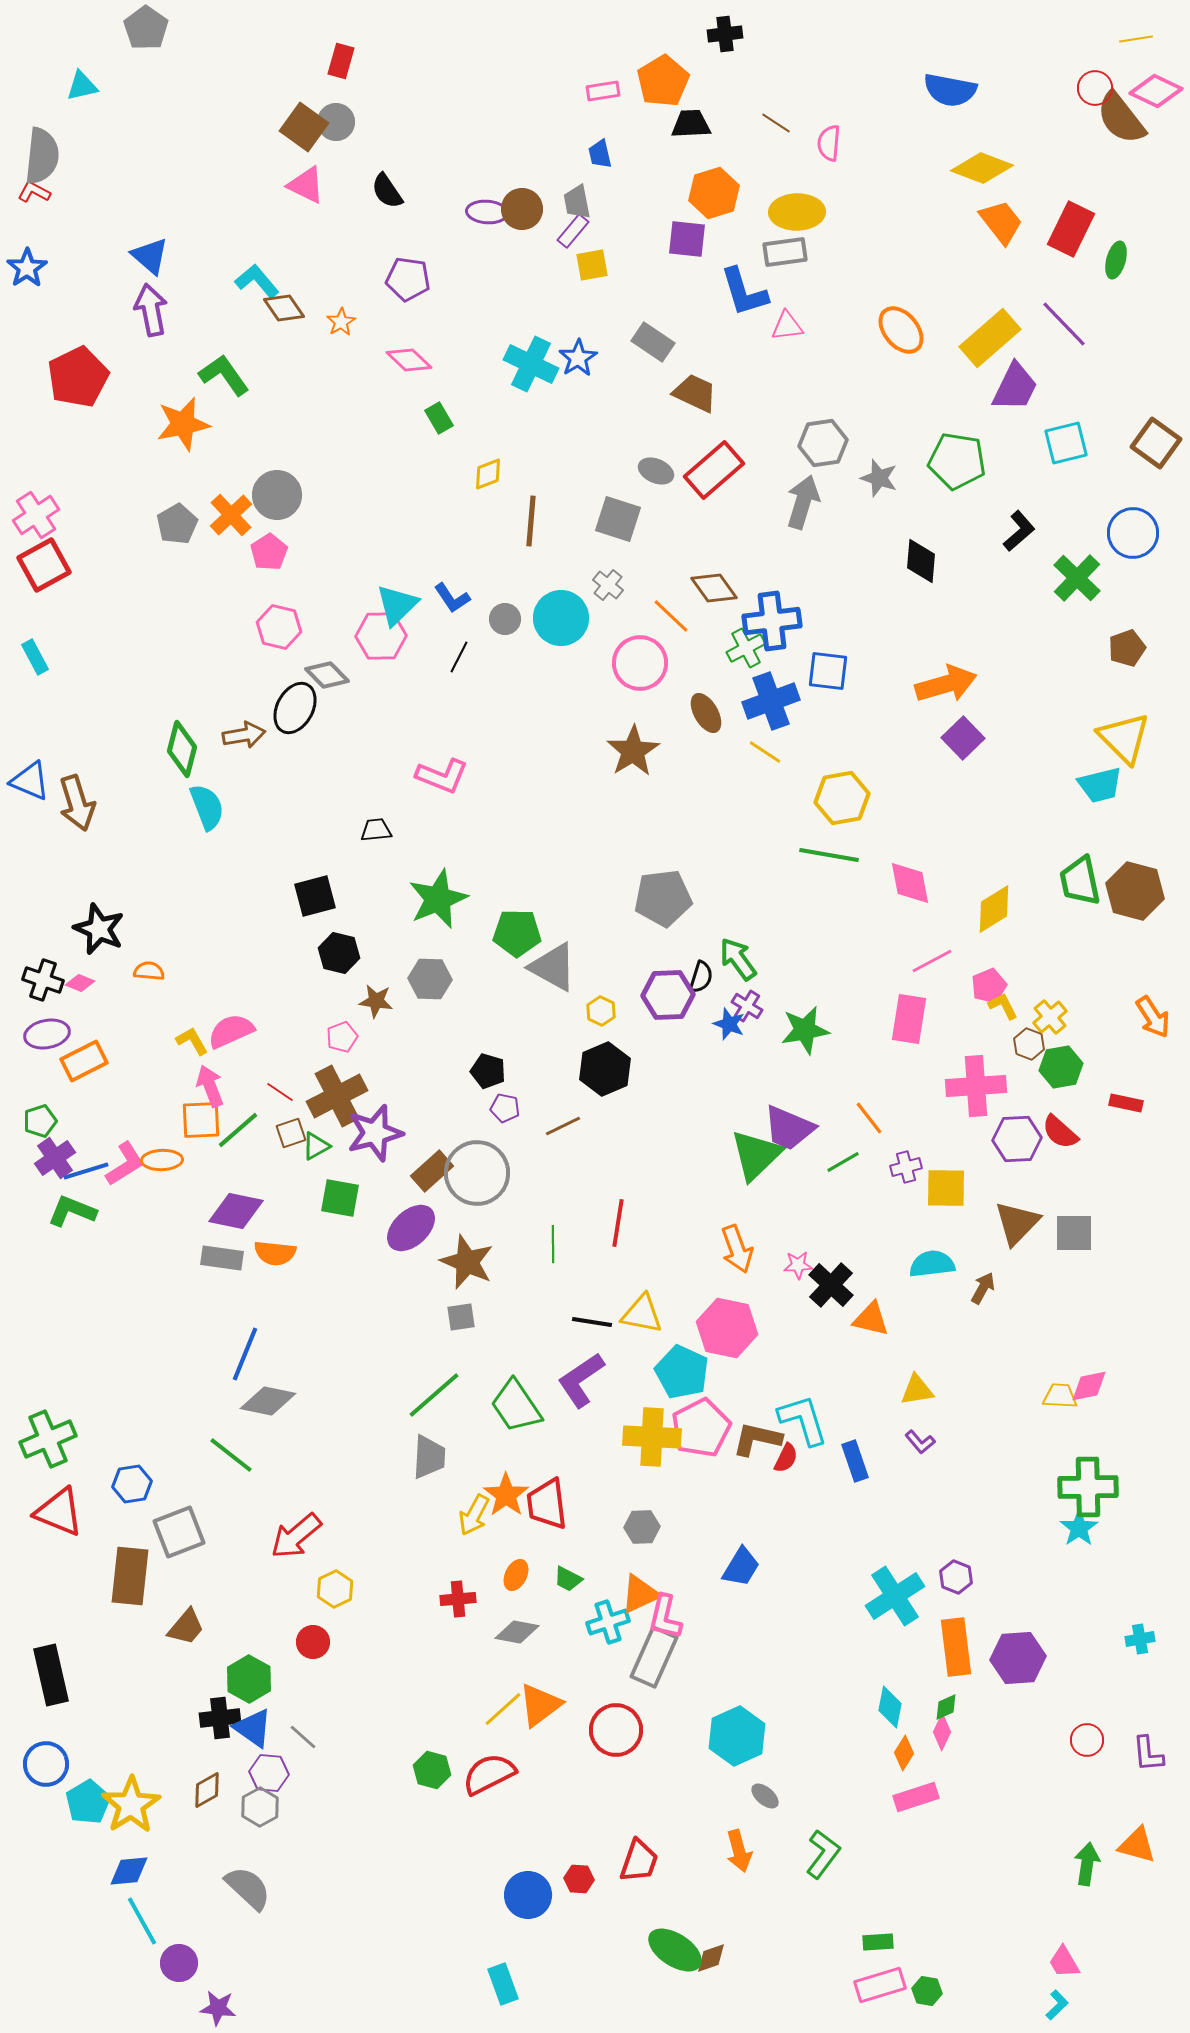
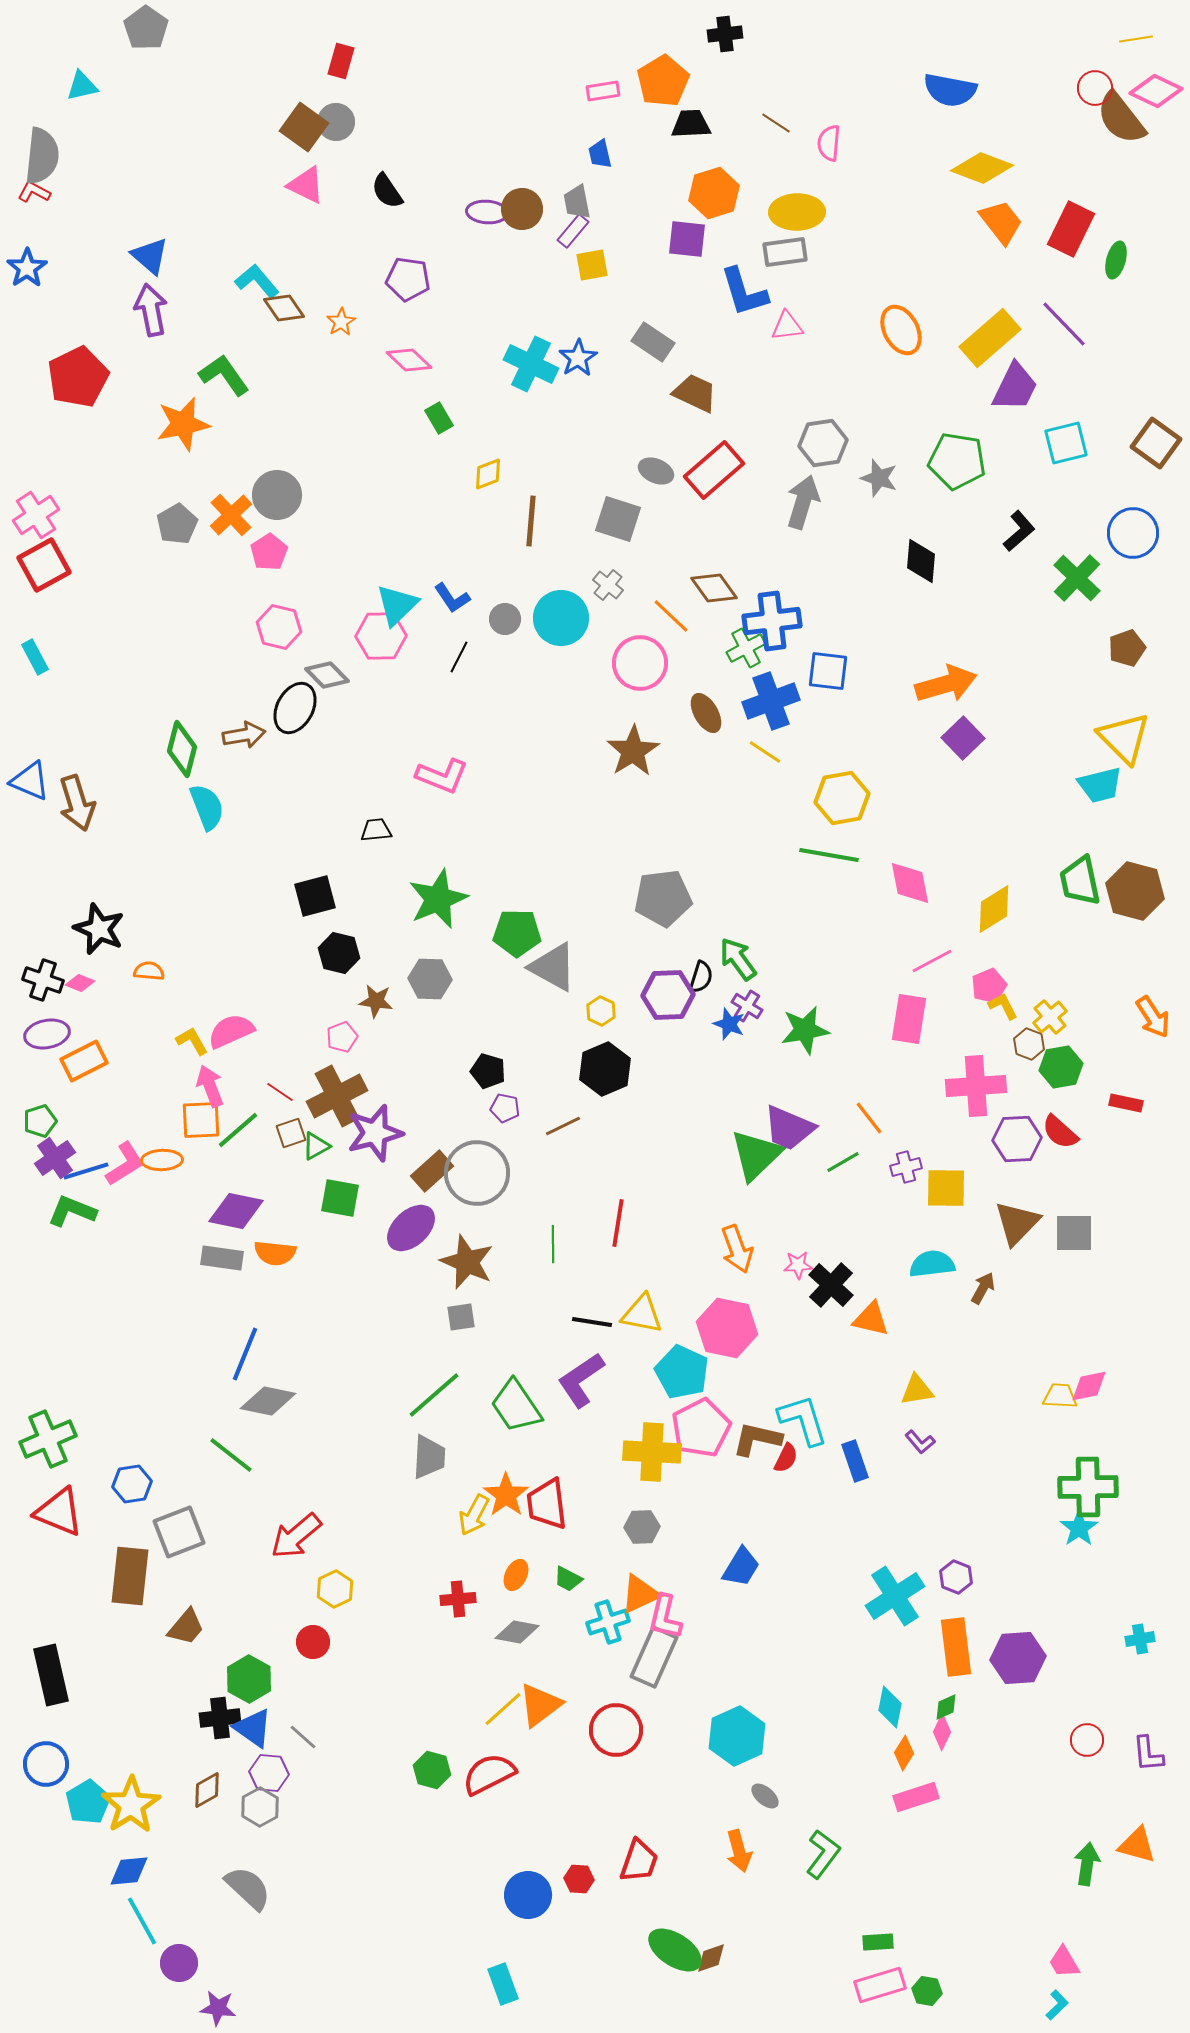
orange ellipse at (901, 330): rotated 12 degrees clockwise
yellow cross at (652, 1437): moved 15 px down
